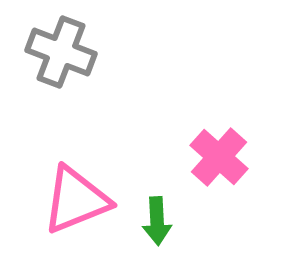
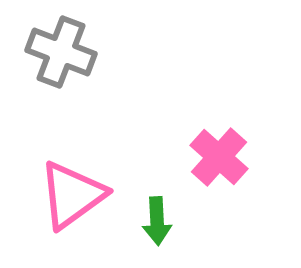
pink triangle: moved 4 px left, 5 px up; rotated 14 degrees counterclockwise
